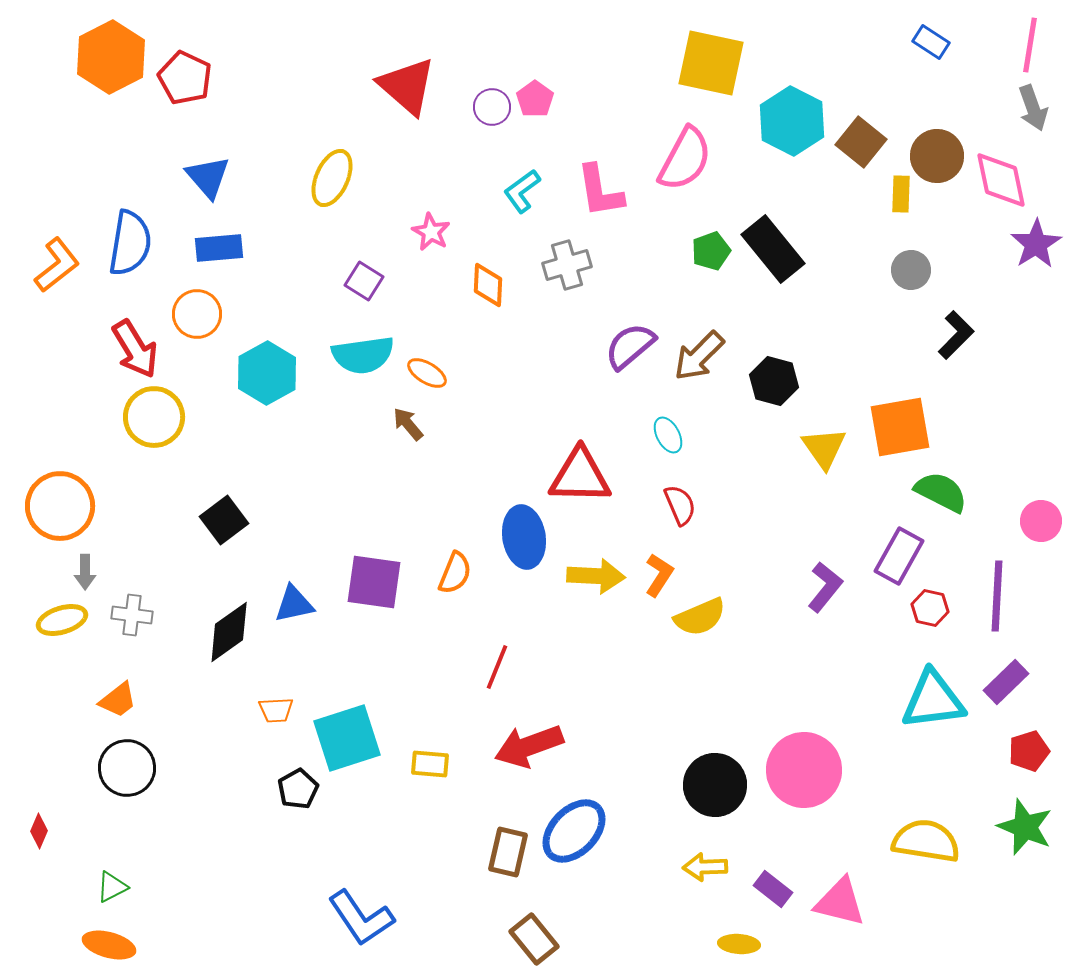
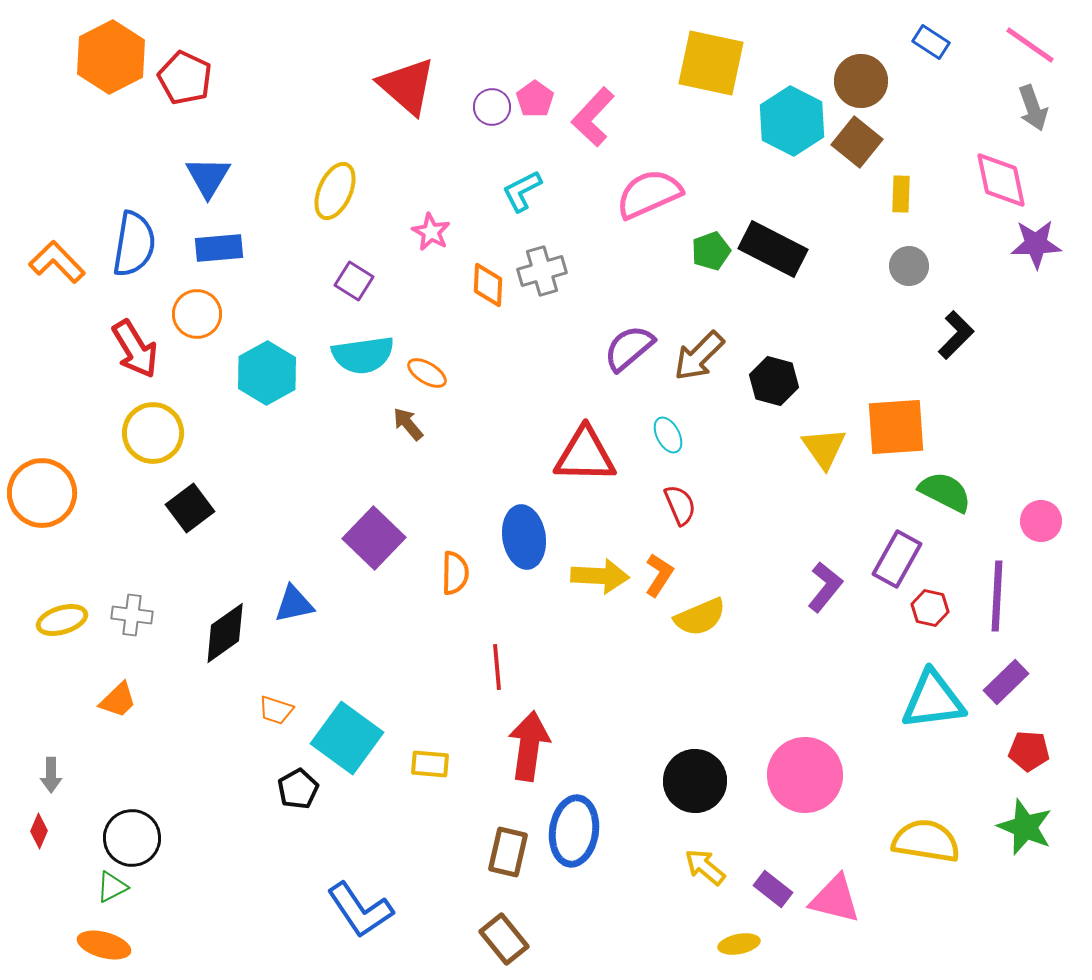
pink line at (1030, 45): rotated 64 degrees counterclockwise
brown square at (861, 142): moved 4 px left
brown circle at (937, 156): moved 76 px left, 75 px up
pink semicircle at (685, 159): moved 36 px left, 35 px down; rotated 142 degrees counterclockwise
blue triangle at (208, 177): rotated 12 degrees clockwise
yellow ellipse at (332, 178): moved 3 px right, 13 px down
cyan L-shape at (522, 191): rotated 9 degrees clockwise
pink L-shape at (600, 191): moved 7 px left, 74 px up; rotated 52 degrees clockwise
blue semicircle at (130, 243): moved 4 px right, 1 px down
purple star at (1036, 244): rotated 30 degrees clockwise
black rectangle at (773, 249): rotated 24 degrees counterclockwise
orange L-shape at (57, 265): moved 3 px up; rotated 96 degrees counterclockwise
gray cross at (567, 265): moved 25 px left, 6 px down
gray circle at (911, 270): moved 2 px left, 4 px up
purple square at (364, 281): moved 10 px left
purple semicircle at (630, 346): moved 1 px left, 2 px down
yellow circle at (154, 417): moved 1 px left, 16 px down
orange square at (900, 427): moved 4 px left; rotated 6 degrees clockwise
red triangle at (580, 476): moved 5 px right, 21 px up
green semicircle at (941, 492): moved 4 px right
orange circle at (60, 506): moved 18 px left, 13 px up
black square at (224, 520): moved 34 px left, 12 px up
purple rectangle at (899, 556): moved 2 px left, 3 px down
gray arrow at (85, 572): moved 34 px left, 203 px down
orange semicircle at (455, 573): rotated 21 degrees counterclockwise
yellow arrow at (596, 576): moved 4 px right
purple square at (374, 582): moved 44 px up; rotated 36 degrees clockwise
black diamond at (229, 632): moved 4 px left, 1 px down
red line at (497, 667): rotated 27 degrees counterclockwise
orange trapezoid at (118, 700): rotated 6 degrees counterclockwise
orange trapezoid at (276, 710): rotated 21 degrees clockwise
cyan square at (347, 738): rotated 36 degrees counterclockwise
red arrow at (529, 746): rotated 118 degrees clockwise
red pentagon at (1029, 751): rotated 21 degrees clockwise
black circle at (127, 768): moved 5 px right, 70 px down
pink circle at (804, 770): moved 1 px right, 5 px down
black circle at (715, 785): moved 20 px left, 4 px up
blue ellipse at (574, 831): rotated 36 degrees counterclockwise
yellow arrow at (705, 867): rotated 42 degrees clockwise
pink triangle at (840, 902): moved 5 px left, 3 px up
blue L-shape at (361, 918): moved 1 px left, 8 px up
brown rectangle at (534, 939): moved 30 px left
yellow ellipse at (739, 944): rotated 15 degrees counterclockwise
orange ellipse at (109, 945): moved 5 px left
